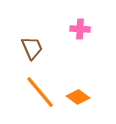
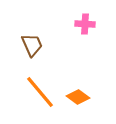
pink cross: moved 5 px right, 5 px up
brown trapezoid: moved 3 px up
